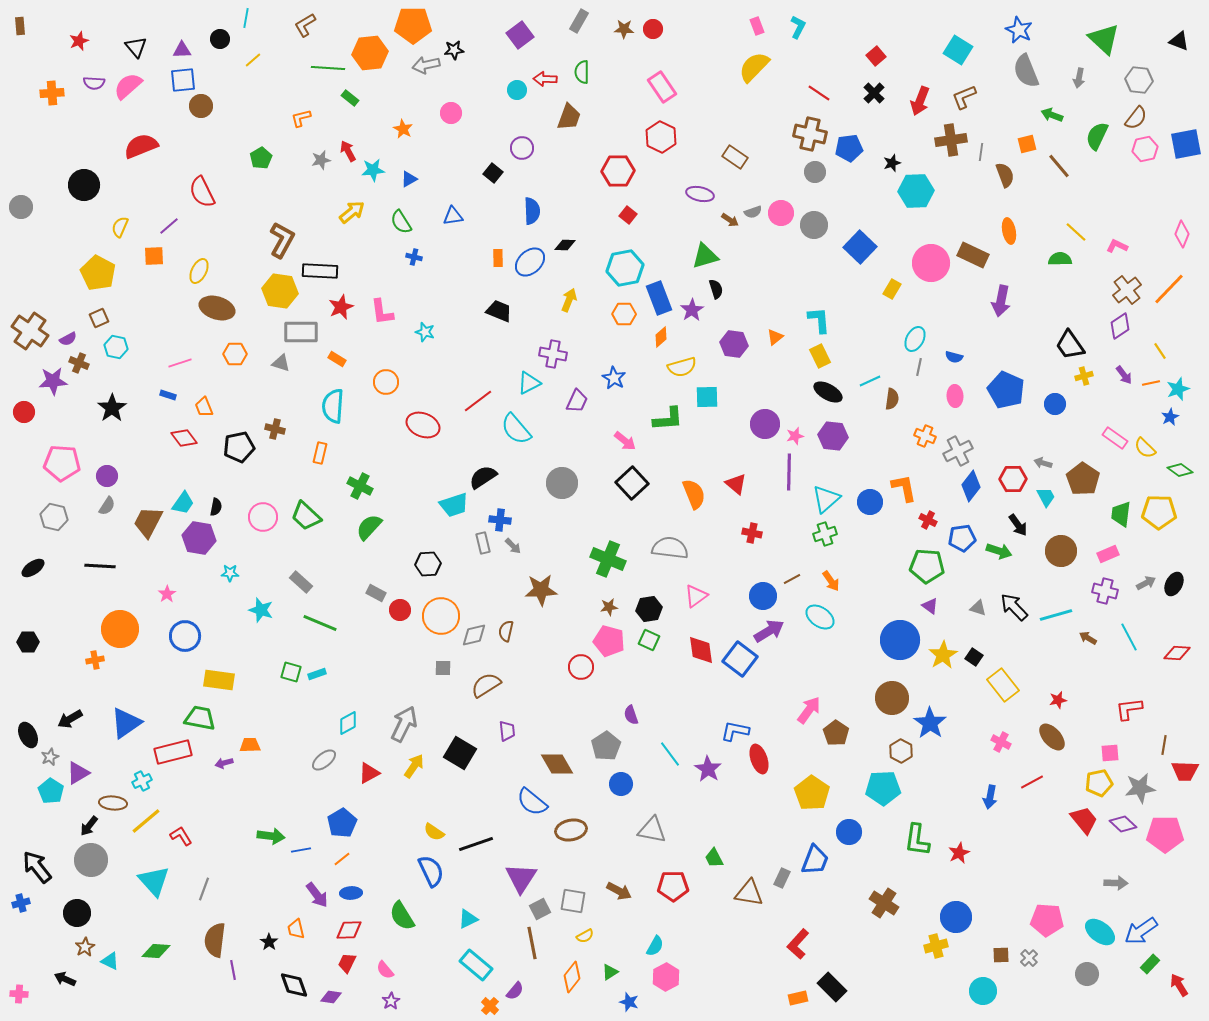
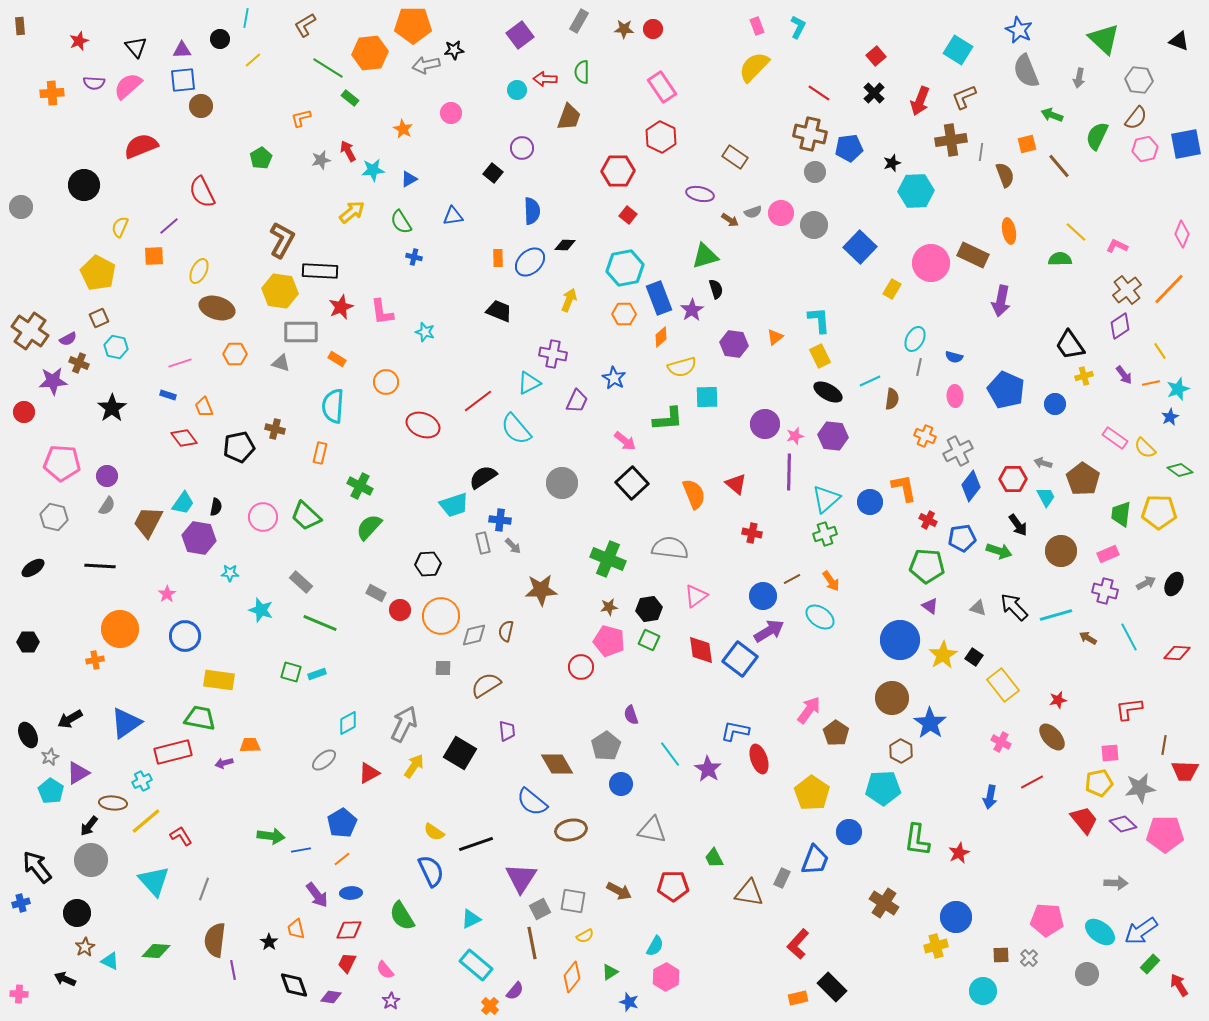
green line at (328, 68): rotated 28 degrees clockwise
cyan triangle at (468, 919): moved 3 px right
